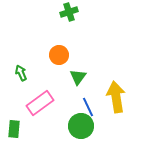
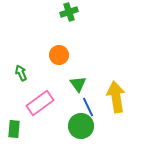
green triangle: moved 7 px down; rotated 12 degrees counterclockwise
